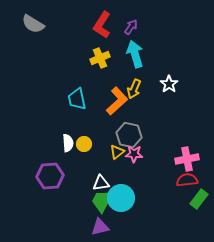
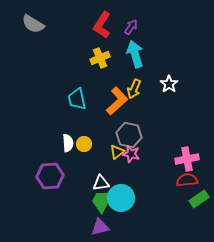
pink star: moved 3 px left; rotated 12 degrees clockwise
green rectangle: rotated 18 degrees clockwise
